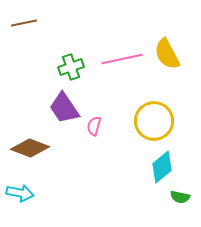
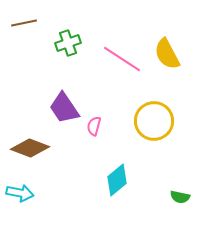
pink line: rotated 45 degrees clockwise
green cross: moved 3 px left, 24 px up
cyan diamond: moved 45 px left, 13 px down
